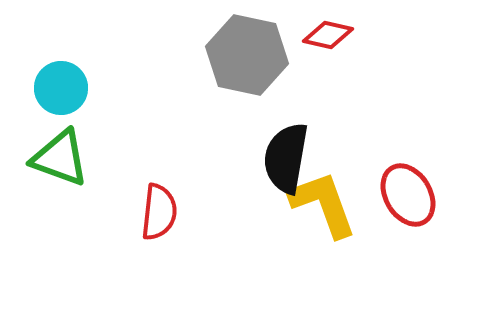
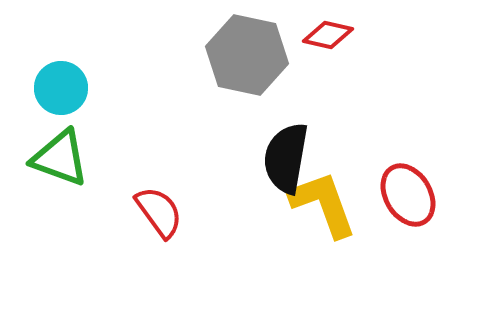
red semicircle: rotated 42 degrees counterclockwise
